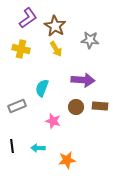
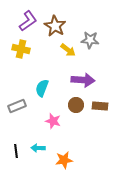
purple L-shape: moved 3 px down
yellow arrow: moved 12 px right, 1 px down; rotated 21 degrees counterclockwise
brown circle: moved 2 px up
black line: moved 4 px right, 5 px down
orange star: moved 3 px left
